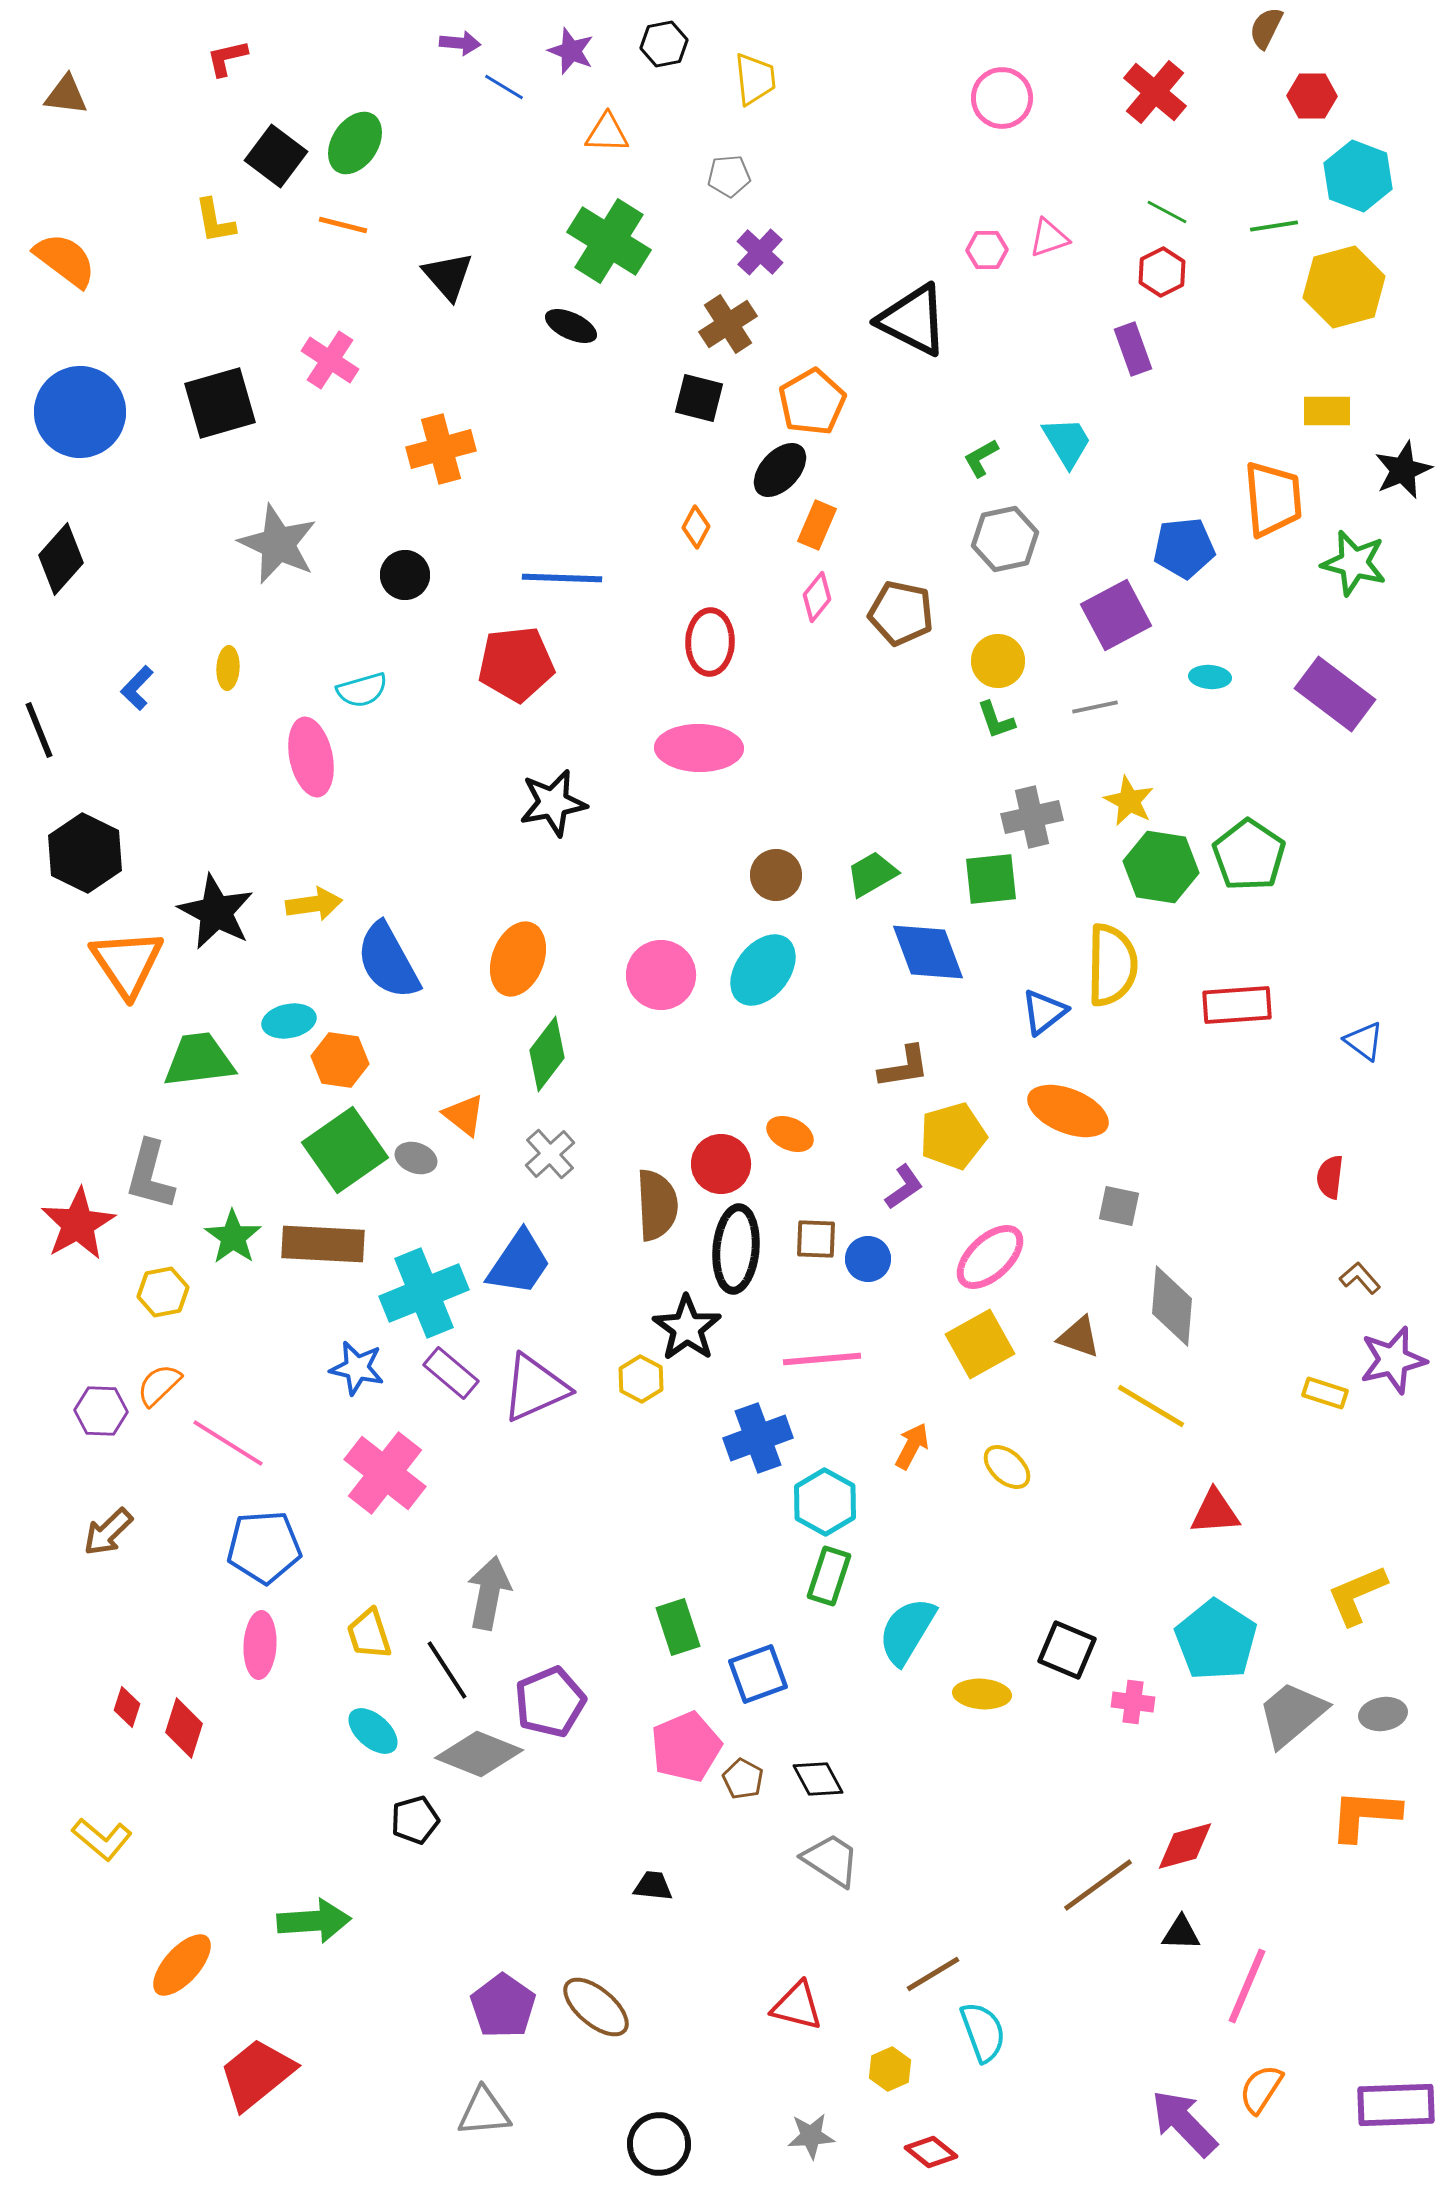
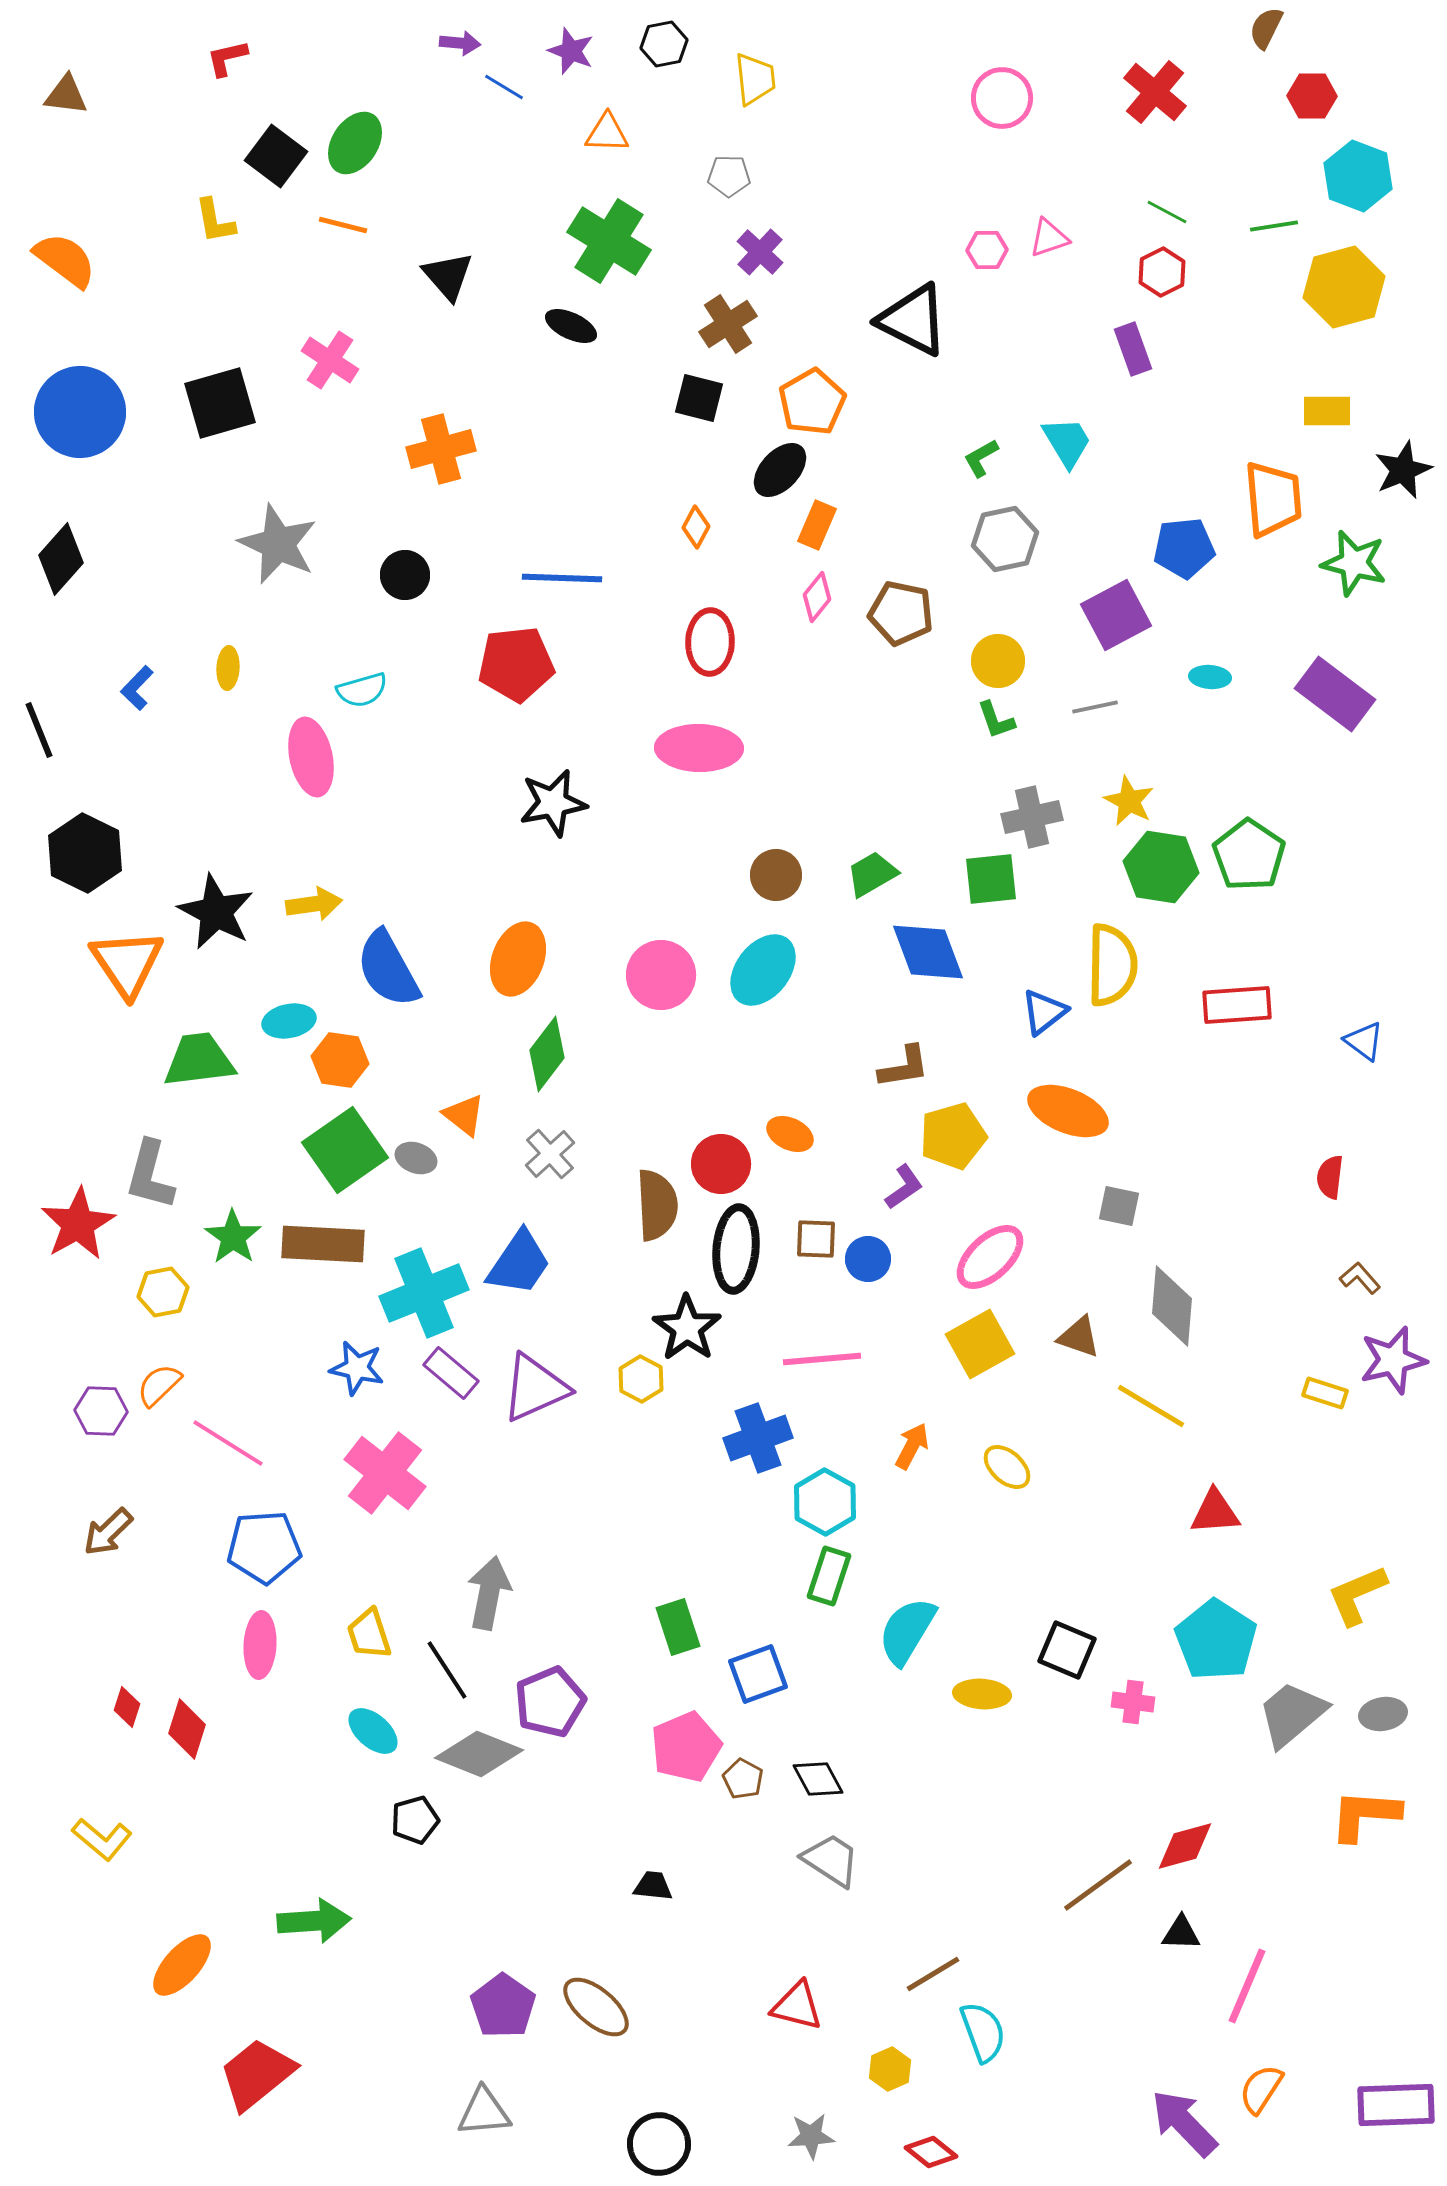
gray pentagon at (729, 176): rotated 6 degrees clockwise
blue semicircle at (388, 961): moved 8 px down
red diamond at (184, 1728): moved 3 px right, 1 px down
